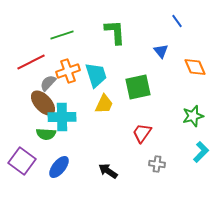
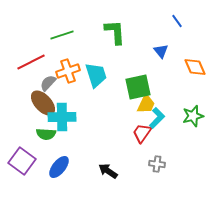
yellow trapezoid: moved 42 px right
cyan L-shape: moved 44 px left, 34 px up
